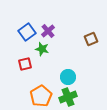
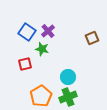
blue square: rotated 18 degrees counterclockwise
brown square: moved 1 px right, 1 px up
